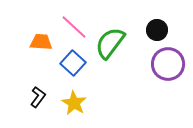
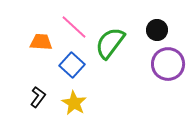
blue square: moved 1 px left, 2 px down
